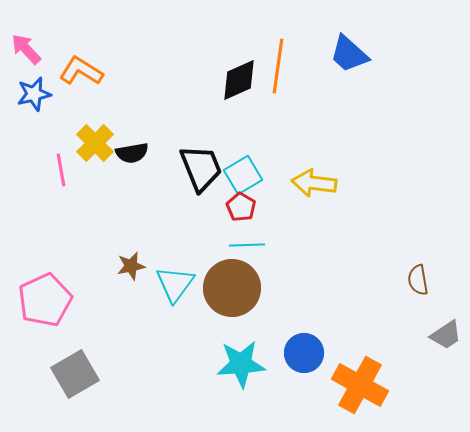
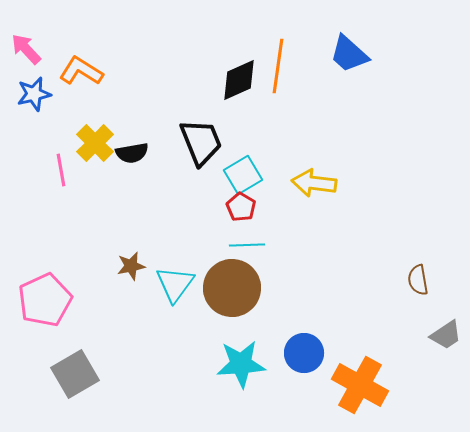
black trapezoid: moved 26 px up
